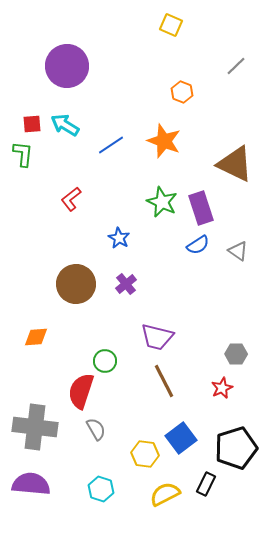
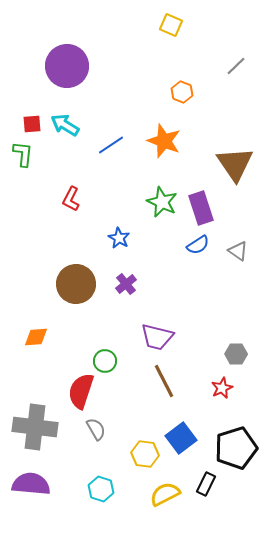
brown triangle: rotated 30 degrees clockwise
red L-shape: rotated 25 degrees counterclockwise
